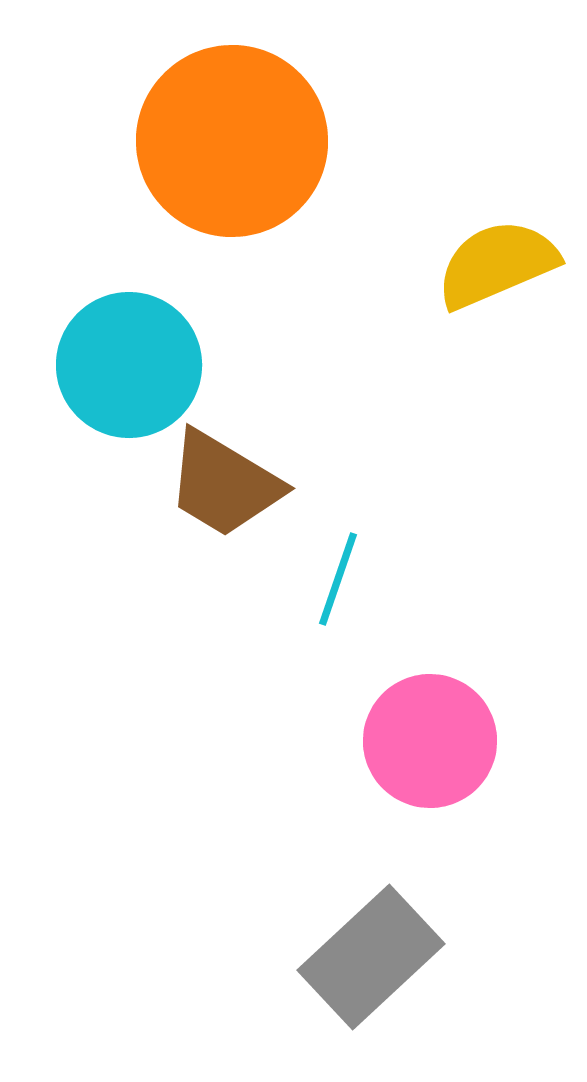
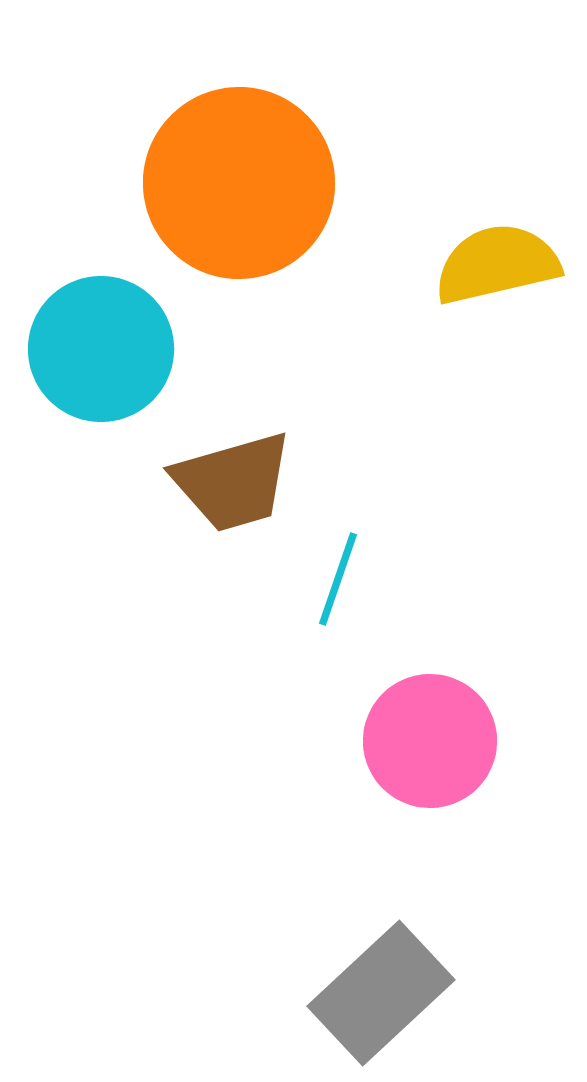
orange circle: moved 7 px right, 42 px down
yellow semicircle: rotated 10 degrees clockwise
cyan circle: moved 28 px left, 16 px up
brown trapezoid: moved 9 px right, 2 px up; rotated 47 degrees counterclockwise
gray rectangle: moved 10 px right, 36 px down
